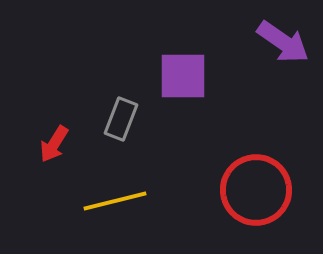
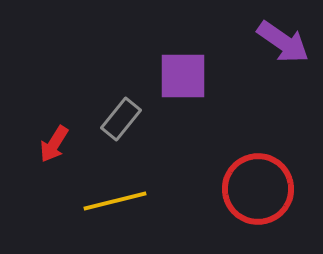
gray rectangle: rotated 18 degrees clockwise
red circle: moved 2 px right, 1 px up
